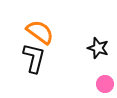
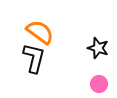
pink circle: moved 6 px left
